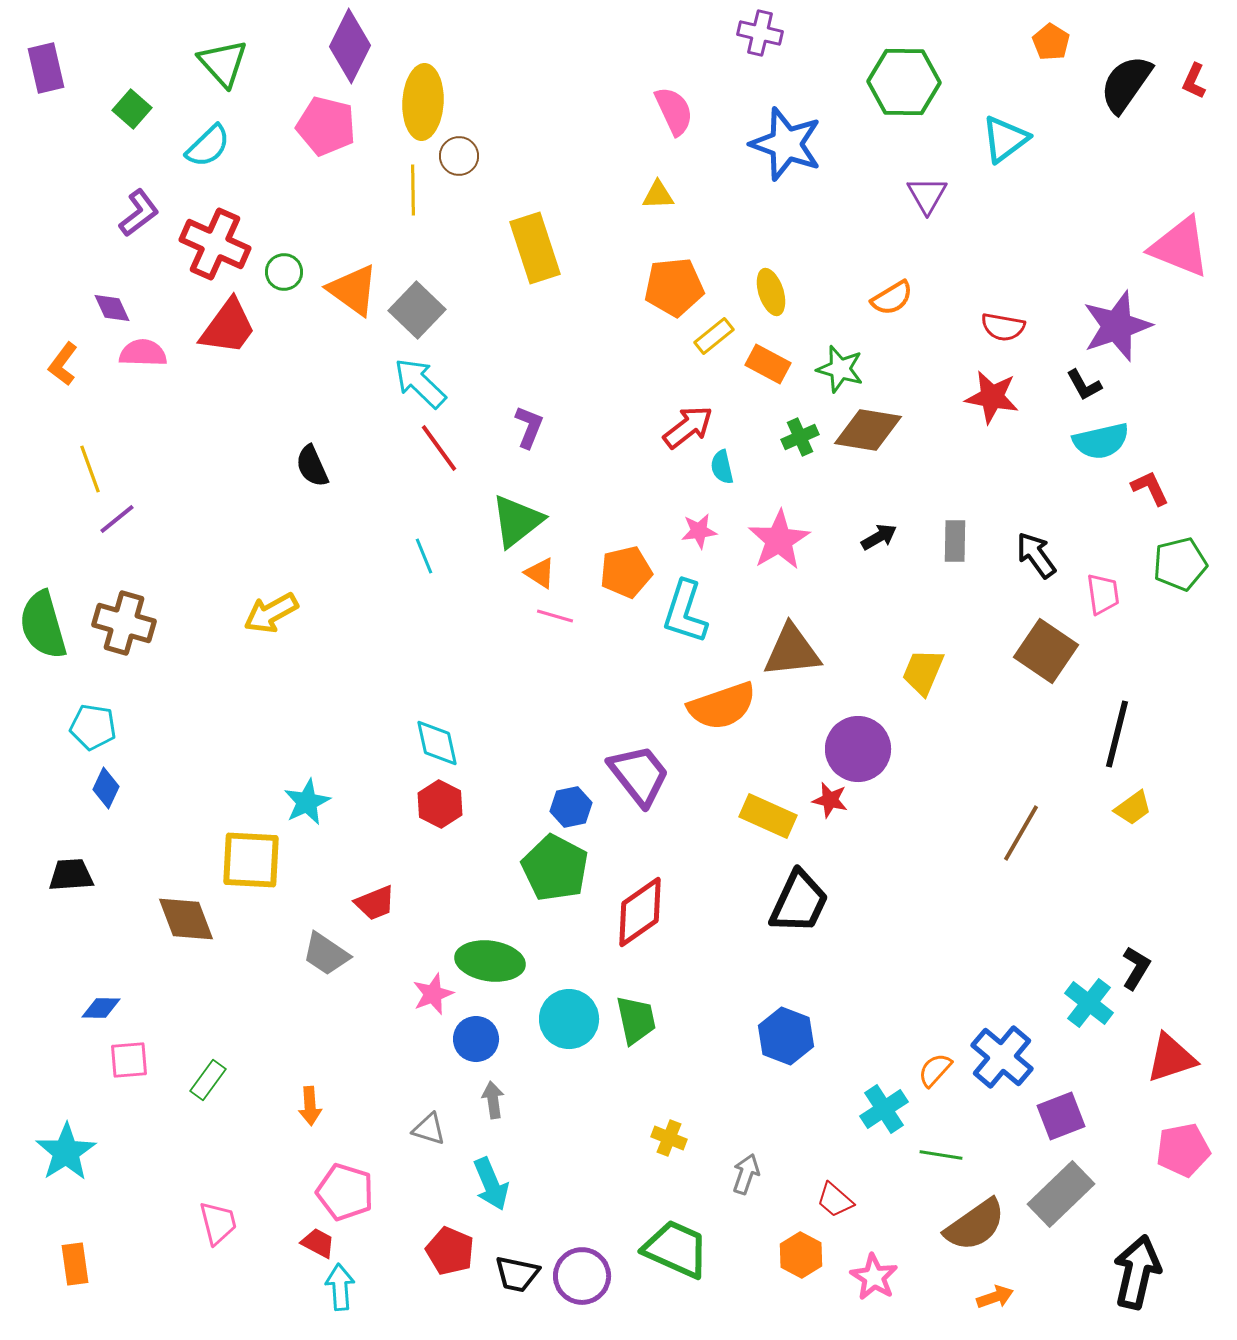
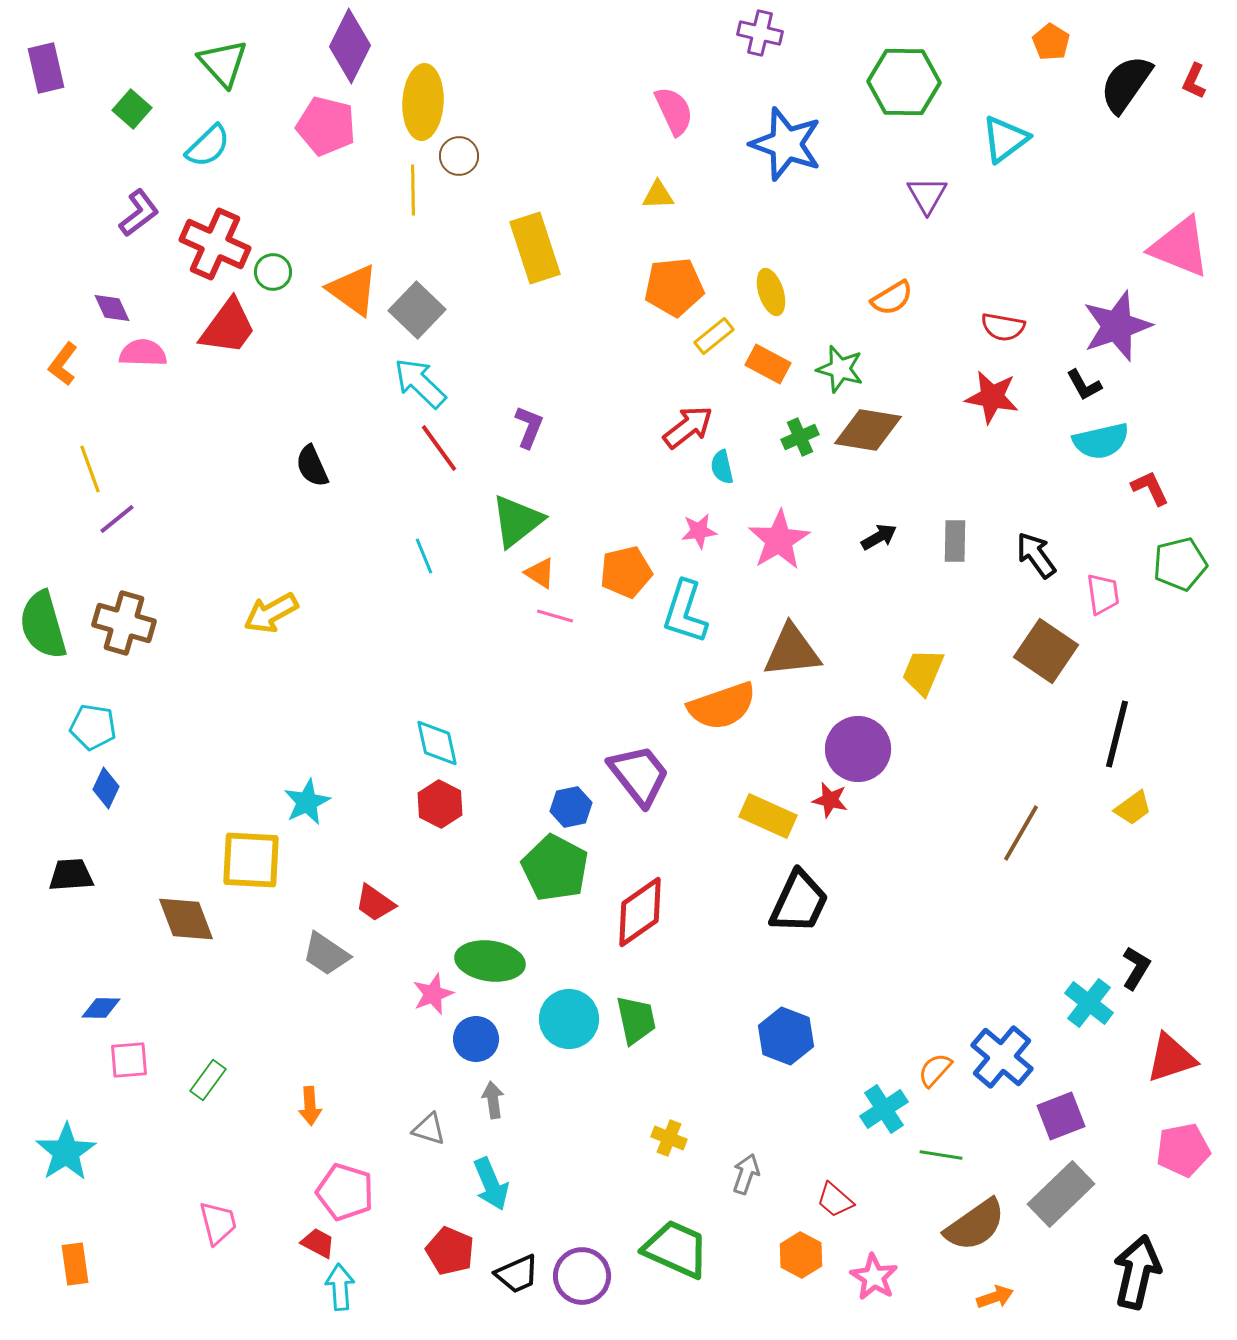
green circle at (284, 272): moved 11 px left
red trapezoid at (375, 903): rotated 57 degrees clockwise
black trapezoid at (517, 1274): rotated 36 degrees counterclockwise
